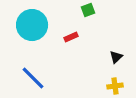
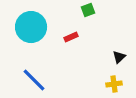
cyan circle: moved 1 px left, 2 px down
black triangle: moved 3 px right
blue line: moved 1 px right, 2 px down
yellow cross: moved 1 px left, 2 px up
